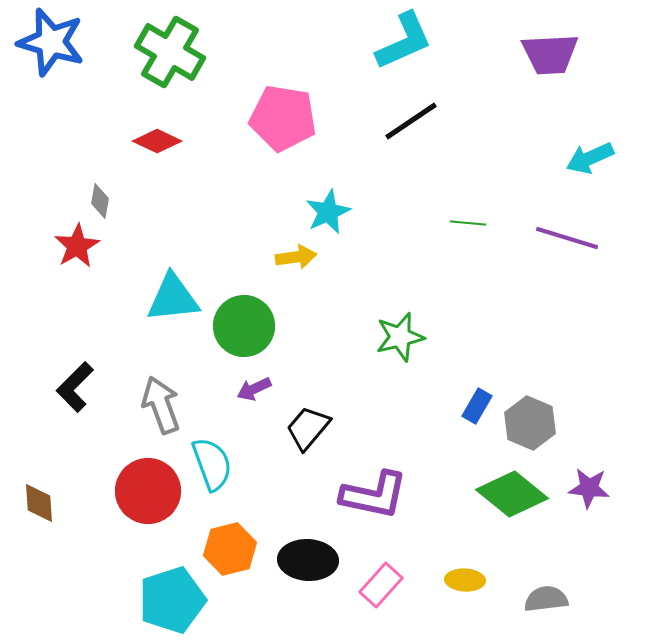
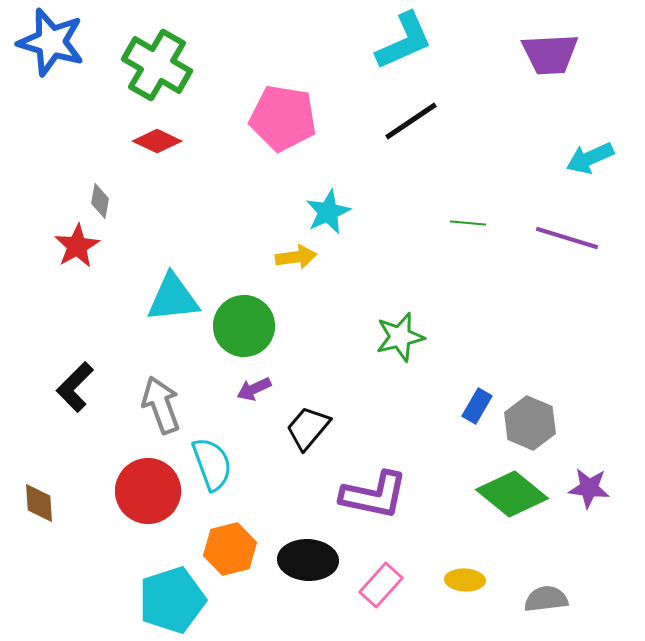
green cross: moved 13 px left, 13 px down
